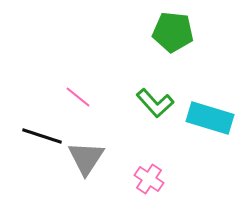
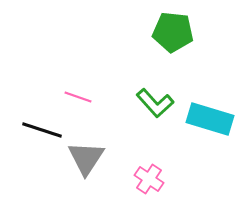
pink line: rotated 20 degrees counterclockwise
cyan rectangle: moved 1 px down
black line: moved 6 px up
